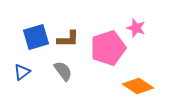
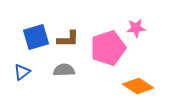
pink star: rotated 24 degrees counterclockwise
gray semicircle: moved 1 px right, 1 px up; rotated 55 degrees counterclockwise
